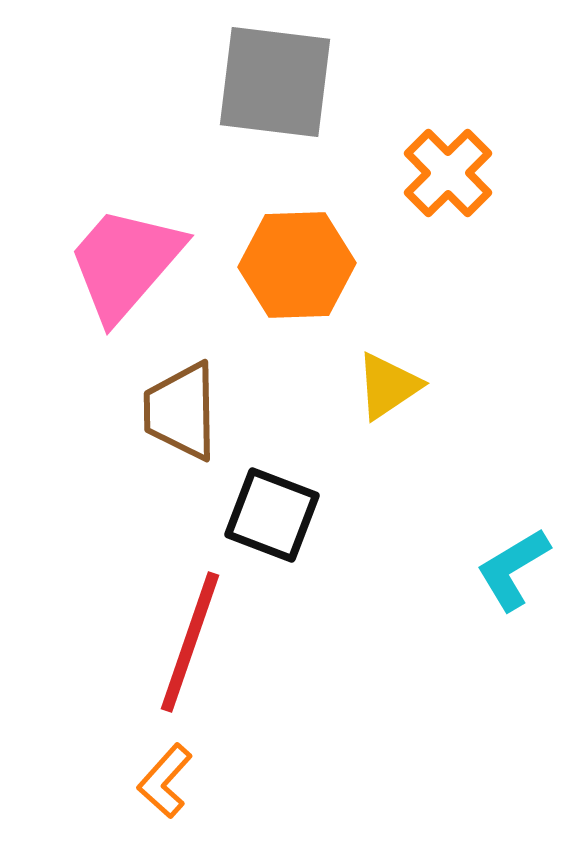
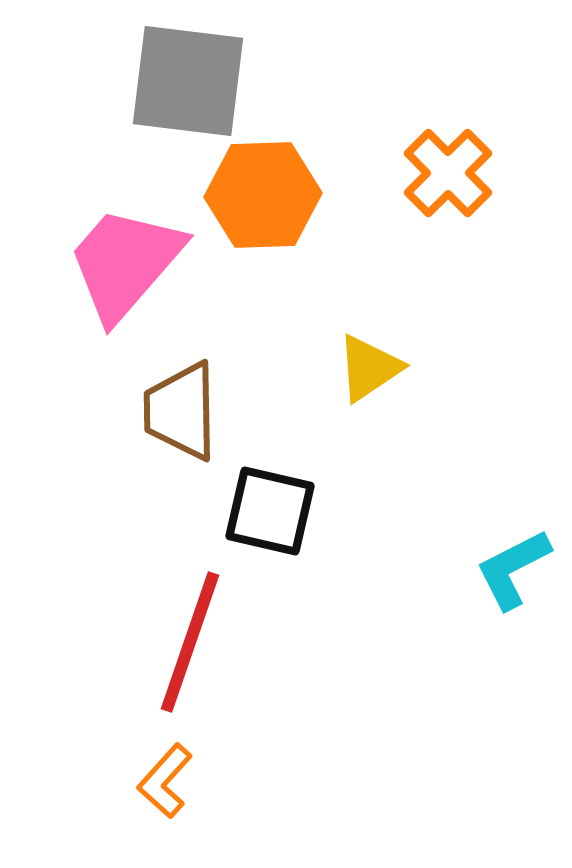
gray square: moved 87 px left, 1 px up
orange hexagon: moved 34 px left, 70 px up
yellow triangle: moved 19 px left, 18 px up
black square: moved 2 px left, 4 px up; rotated 8 degrees counterclockwise
cyan L-shape: rotated 4 degrees clockwise
